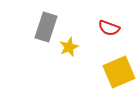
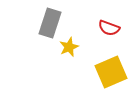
gray rectangle: moved 4 px right, 4 px up
yellow square: moved 8 px left
